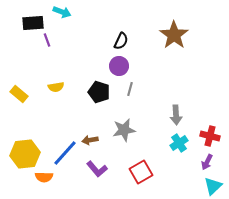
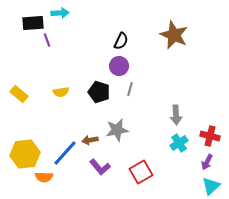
cyan arrow: moved 2 px left, 1 px down; rotated 24 degrees counterclockwise
brown star: rotated 12 degrees counterclockwise
yellow semicircle: moved 5 px right, 5 px down
gray star: moved 7 px left
purple L-shape: moved 3 px right, 2 px up
cyan triangle: moved 2 px left
